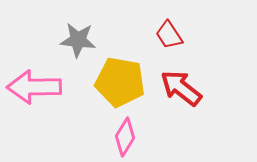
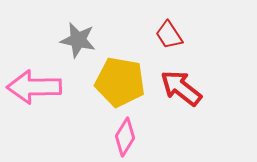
gray star: rotated 6 degrees clockwise
